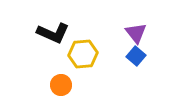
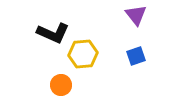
purple triangle: moved 18 px up
blue square: rotated 30 degrees clockwise
